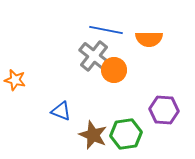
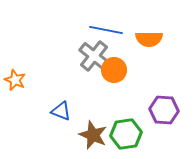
orange star: rotated 10 degrees clockwise
